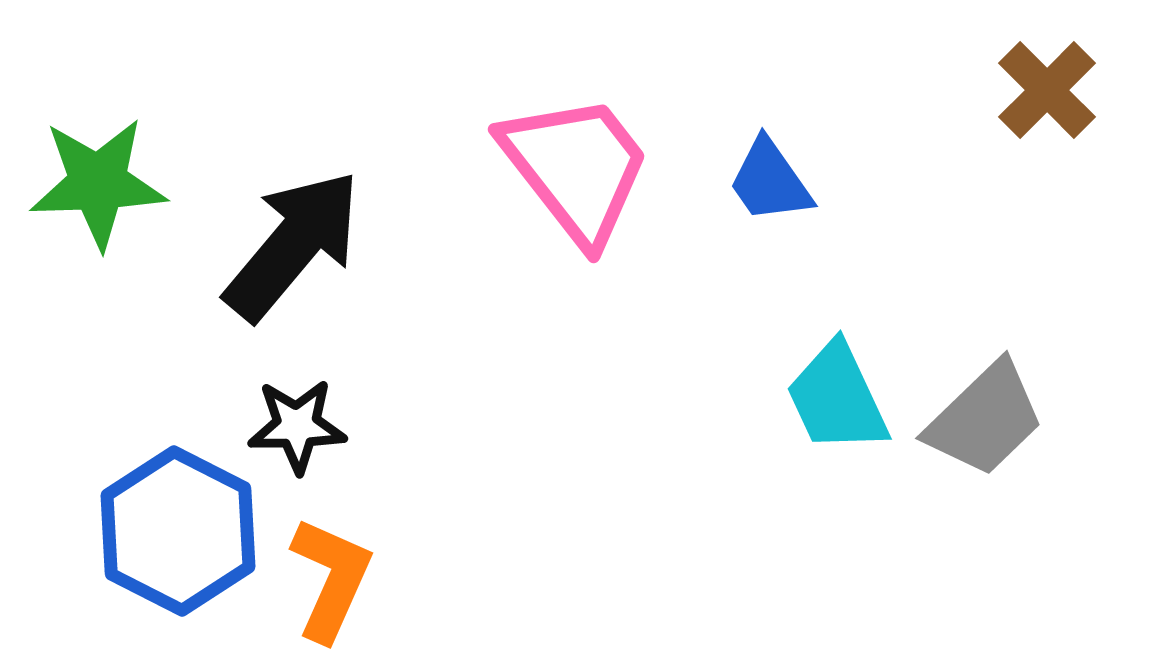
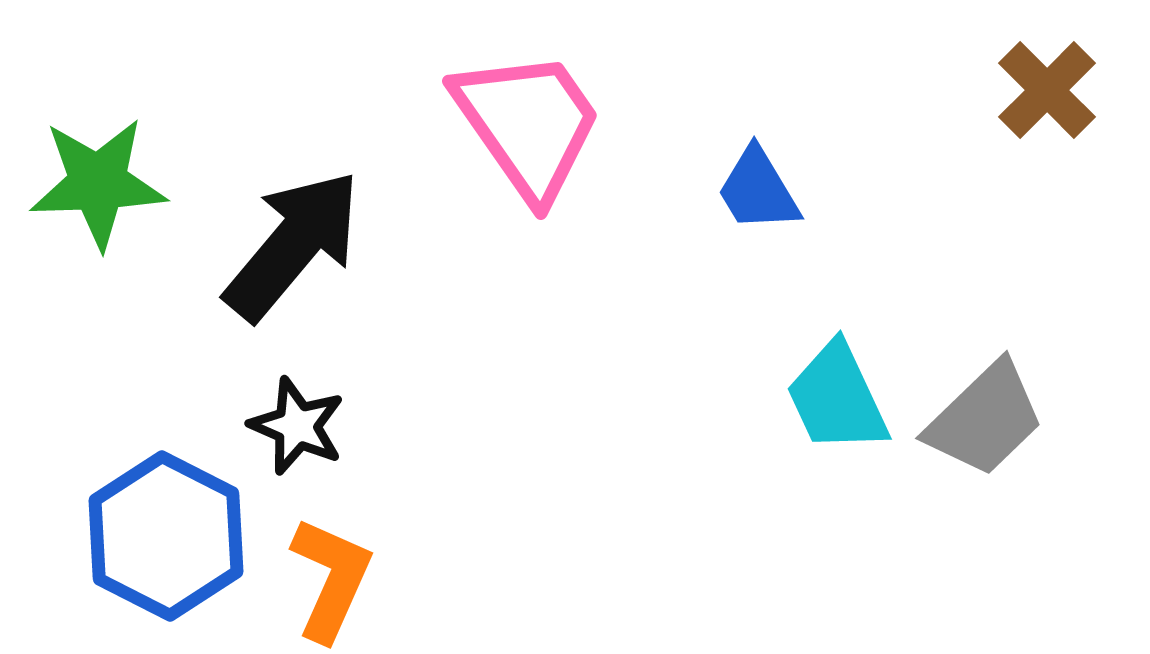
pink trapezoid: moved 48 px left, 44 px up; rotated 3 degrees clockwise
blue trapezoid: moved 12 px left, 9 px down; rotated 4 degrees clockwise
black star: rotated 24 degrees clockwise
blue hexagon: moved 12 px left, 5 px down
